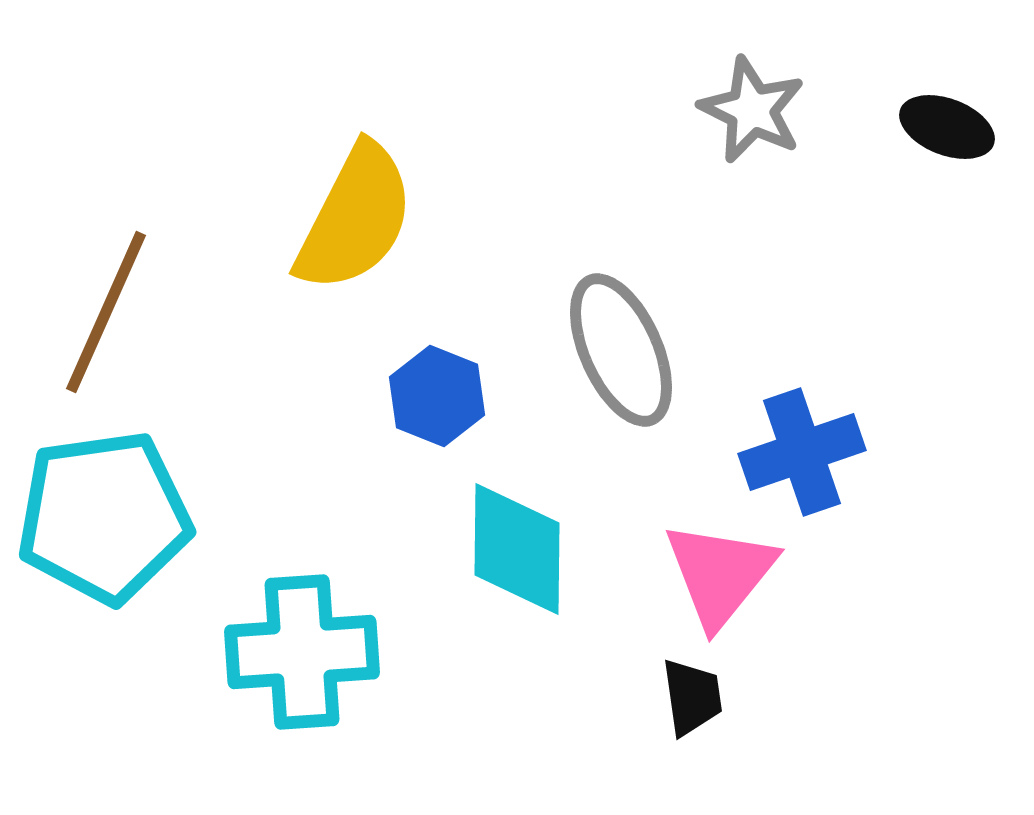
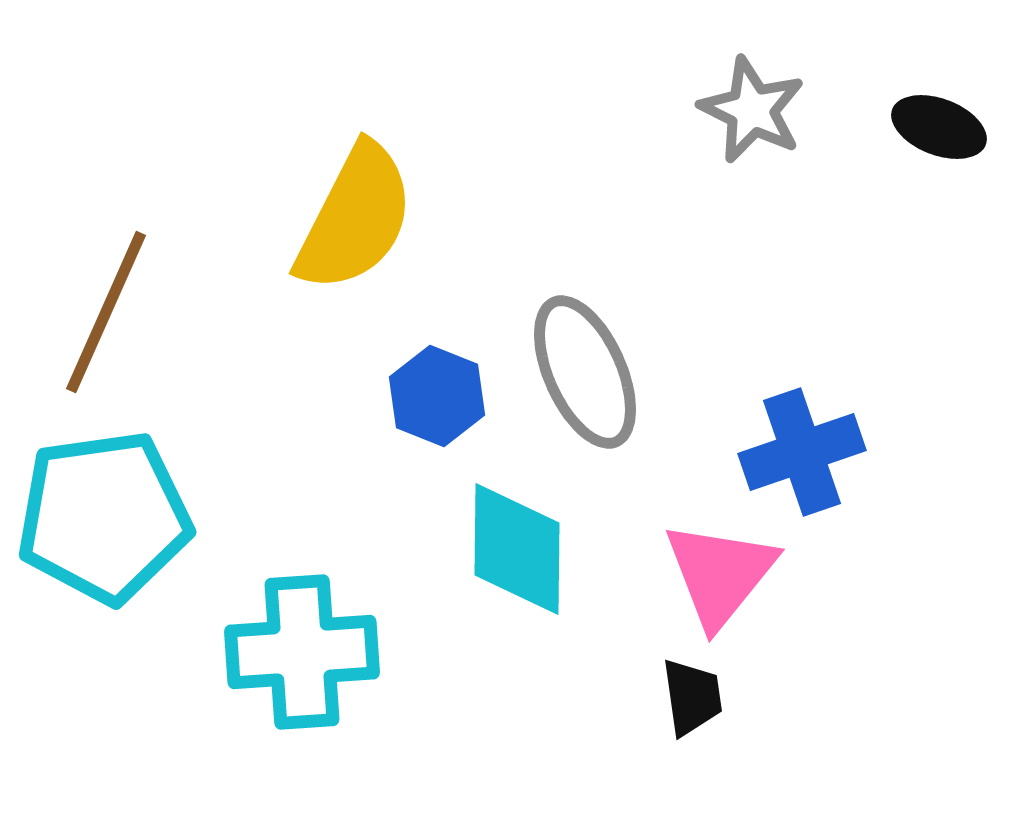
black ellipse: moved 8 px left
gray ellipse: moved 36 px left, 22 px down
